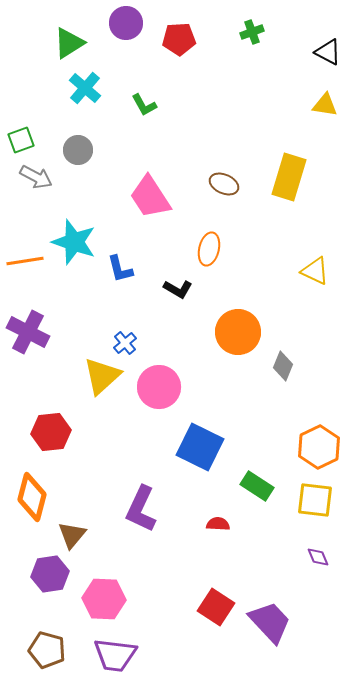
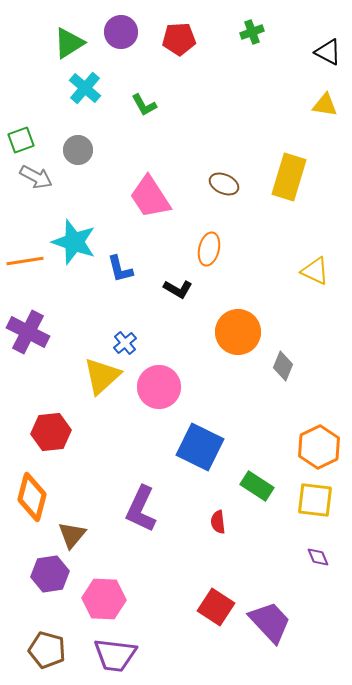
purple circle at (126, 23): moved 5 px left, 9 px down
red semicircle at (218, 524): moved 2 px up; rotated 100 degrees counterclockwise
